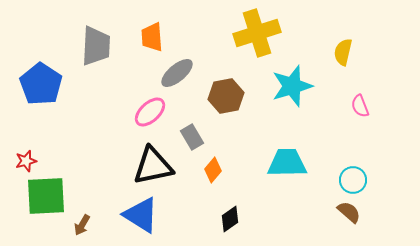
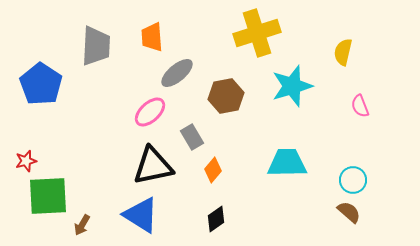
green square: moved 2 px right
black diamond: moved 14 px left
